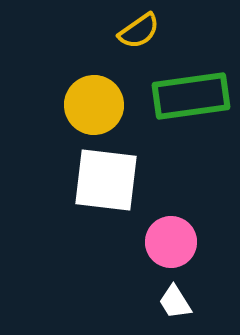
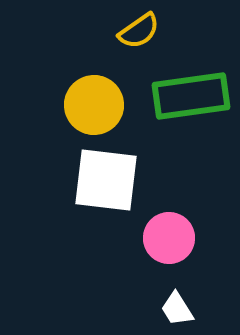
pink circle: moved 2 px left, 4 px up
white trapezoid: moved 2 px right, 7 px down
